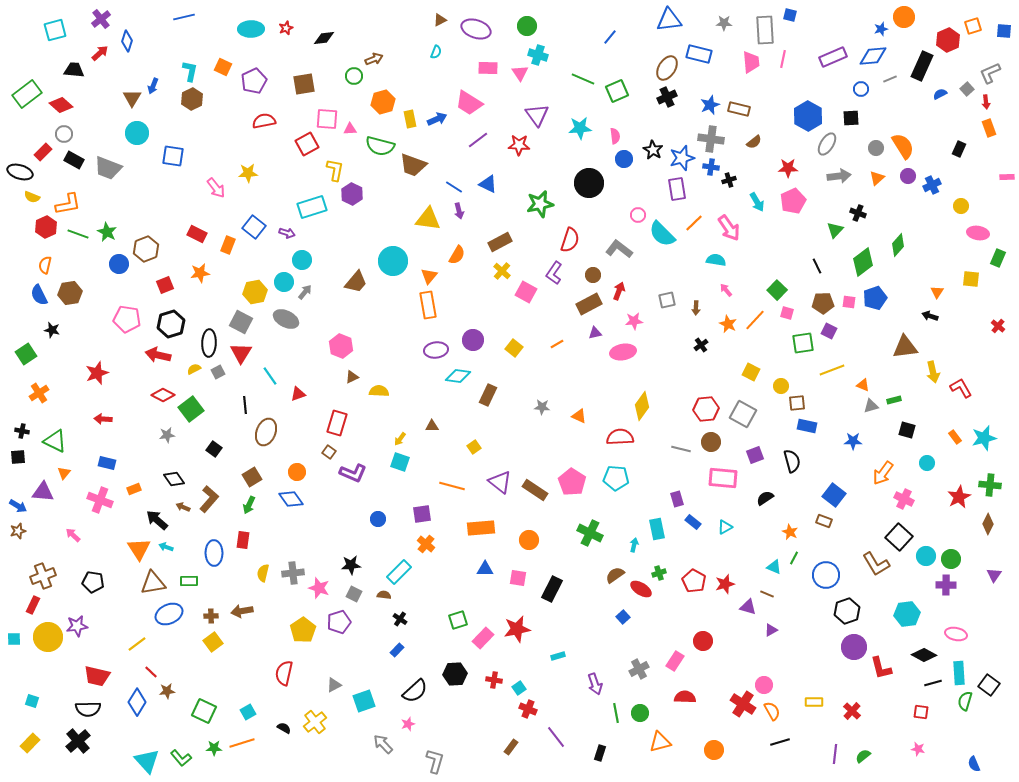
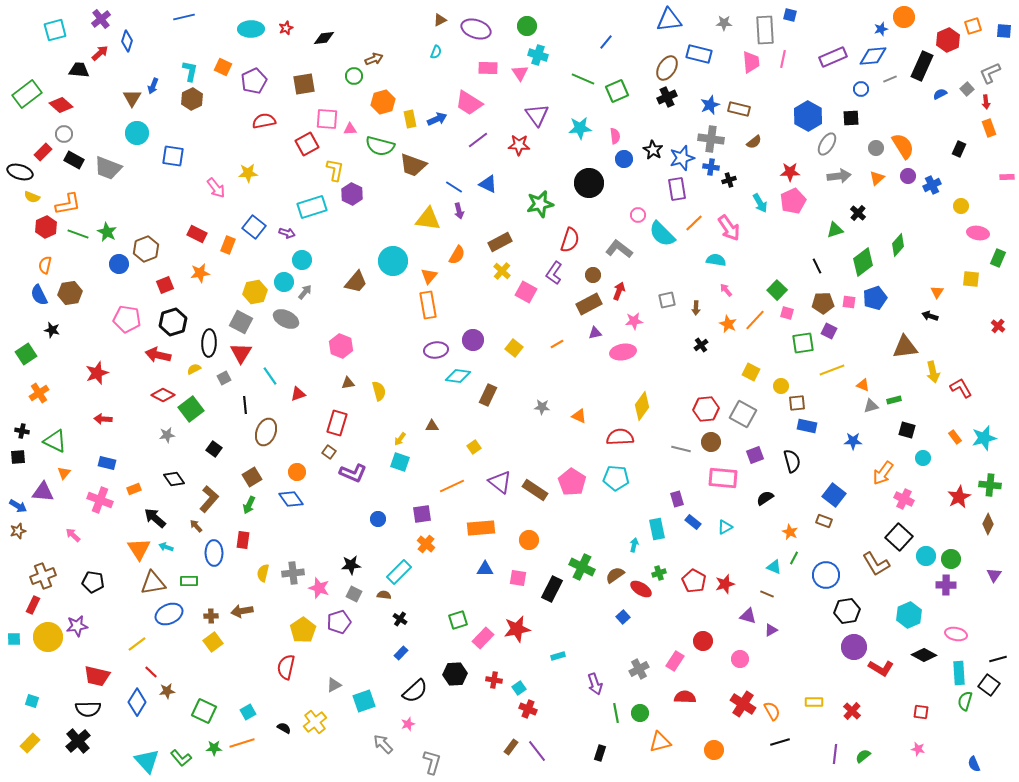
blue line at (610, 37): moved 4 px left, 5 px down
black trapezoid at (74, 70): moved 5 px right
red star at (788, 168): moved 2 px right, 4 px down
cyan arrow at (757, 202): moved 3 px right, 1 px down
black cross at (858, 213): rotated 21 degrees clockwise
green triangle at (835, 230): rotated 30 degrees clockwise
black hexagon at (171, 324): moved 2 px right, 2 px up
gray square at (218, 372): moved 6 px right, 6 px down
brown triangle at (352, 377): moved 4 px left, 6 px down; rotated 16 degrees clockwise
yellow semicircle at (379, 391): rotated 72 degrees clockwise
cyan circle at (927, 463): moved 4 px left, 5 px up
orange line at (452, 486): rotated 40 degrees counterclockwise
brown arrow at (183, 507): moved 13 px right, 19 px down; rotated 24 degrees clockwise
black arrow at (157, 520): moved 2 px left, 2 px up
green cross at (590, 533): moved 8 px left, 34 px down
purple triangle at (748, 607): moved 9 px down
black hexagon at (847, 611): rotated 10 degrees clockwise
cyan hexagon at (907, 614): moved 2 px right, 1 px down; rotated 15 degrees counterclockwise
blue rectangle at (397, 650): moved 4 px right, 3 px down
red L-shape at (881, 668): rotated 45 degrees counterclockwise
red semicircle at (284, 673): moved 2 px right, 6 px up
black line at (933, 683): moved 65 px right, 24 px up
pink circle at (764, 685): moved 24 px left, 26 px up
purple line at (556, 737): moved 19 px left, 14 px down
gray L-shape at (435, 761): moved 3 px left, 1 px down
